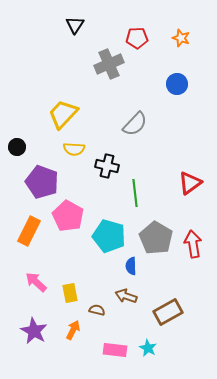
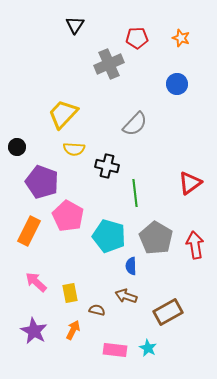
red arrow: moved 2 px right, 1 px down
